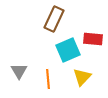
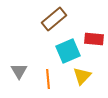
brown rectangle: rotated 25 degrees clockwise
red rectangle: moved 1 px right
cyan square: moved 1 px down
yellow triangle: moved 1 px up
